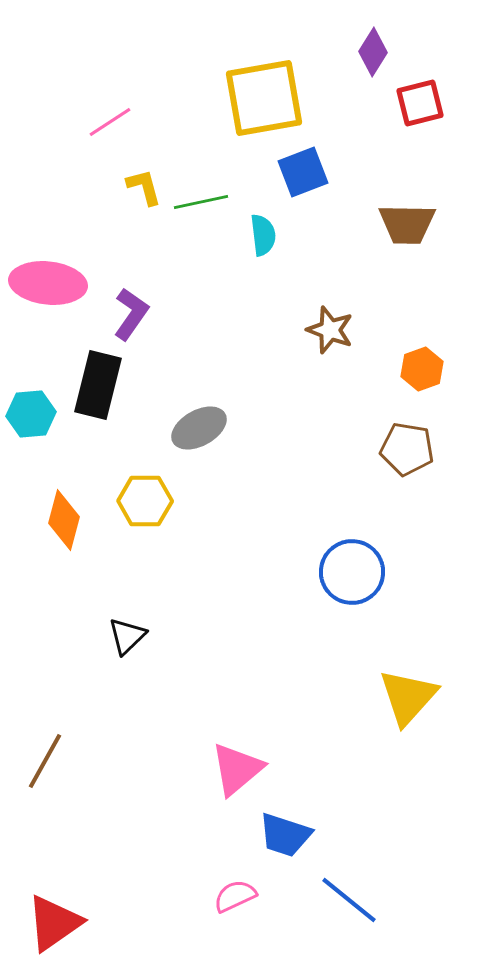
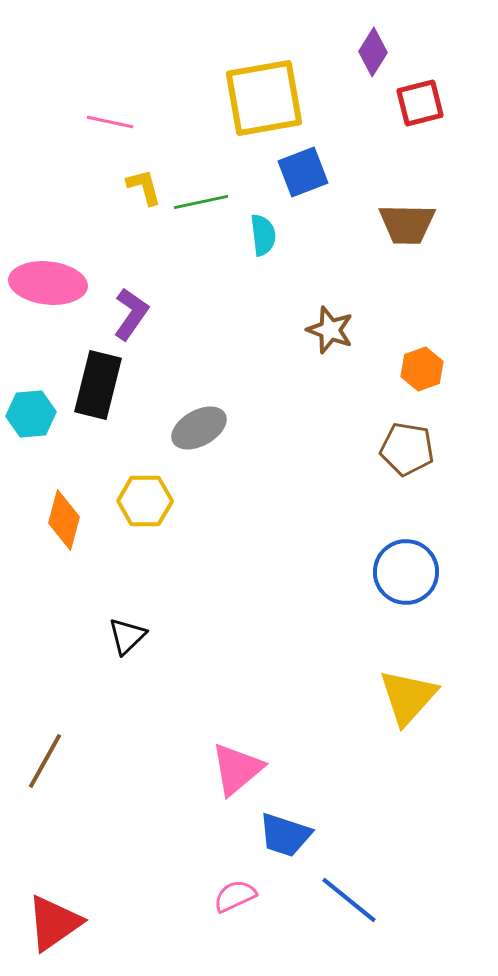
pink line: rotated 45 degrees clockwise
blue circle: moved 54 px right
